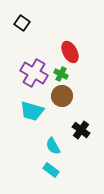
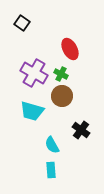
red ellipse: moved 3 px up
cyan semicircle: moved 1 px left, 1 px up
cyan rectangle: rotated 49 degrees clockwise
